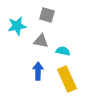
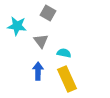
gray square: moved 1 px right, 2 px up; rotated 14 degrees clockwise
cyan star: rotated 18 degrees clockwise
gray triangle: rotated 42 degrees clockwise
cyan semicircle: moved 1 px right, 2 px down
